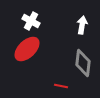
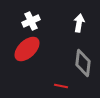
white cross: rotated 36 degrees clockwise
white arrow: moved 3 px left, 2 px up
